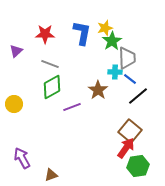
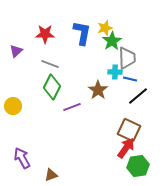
blue line: rotated 24 degrees counterclockwise
green diamond: rotated 35 degrees counterclockwise
yellow circle: moved 1 px left, 2 px down
brown square: moved 1 px left, 1 px up; rotated 15 degrees counterclockwise
